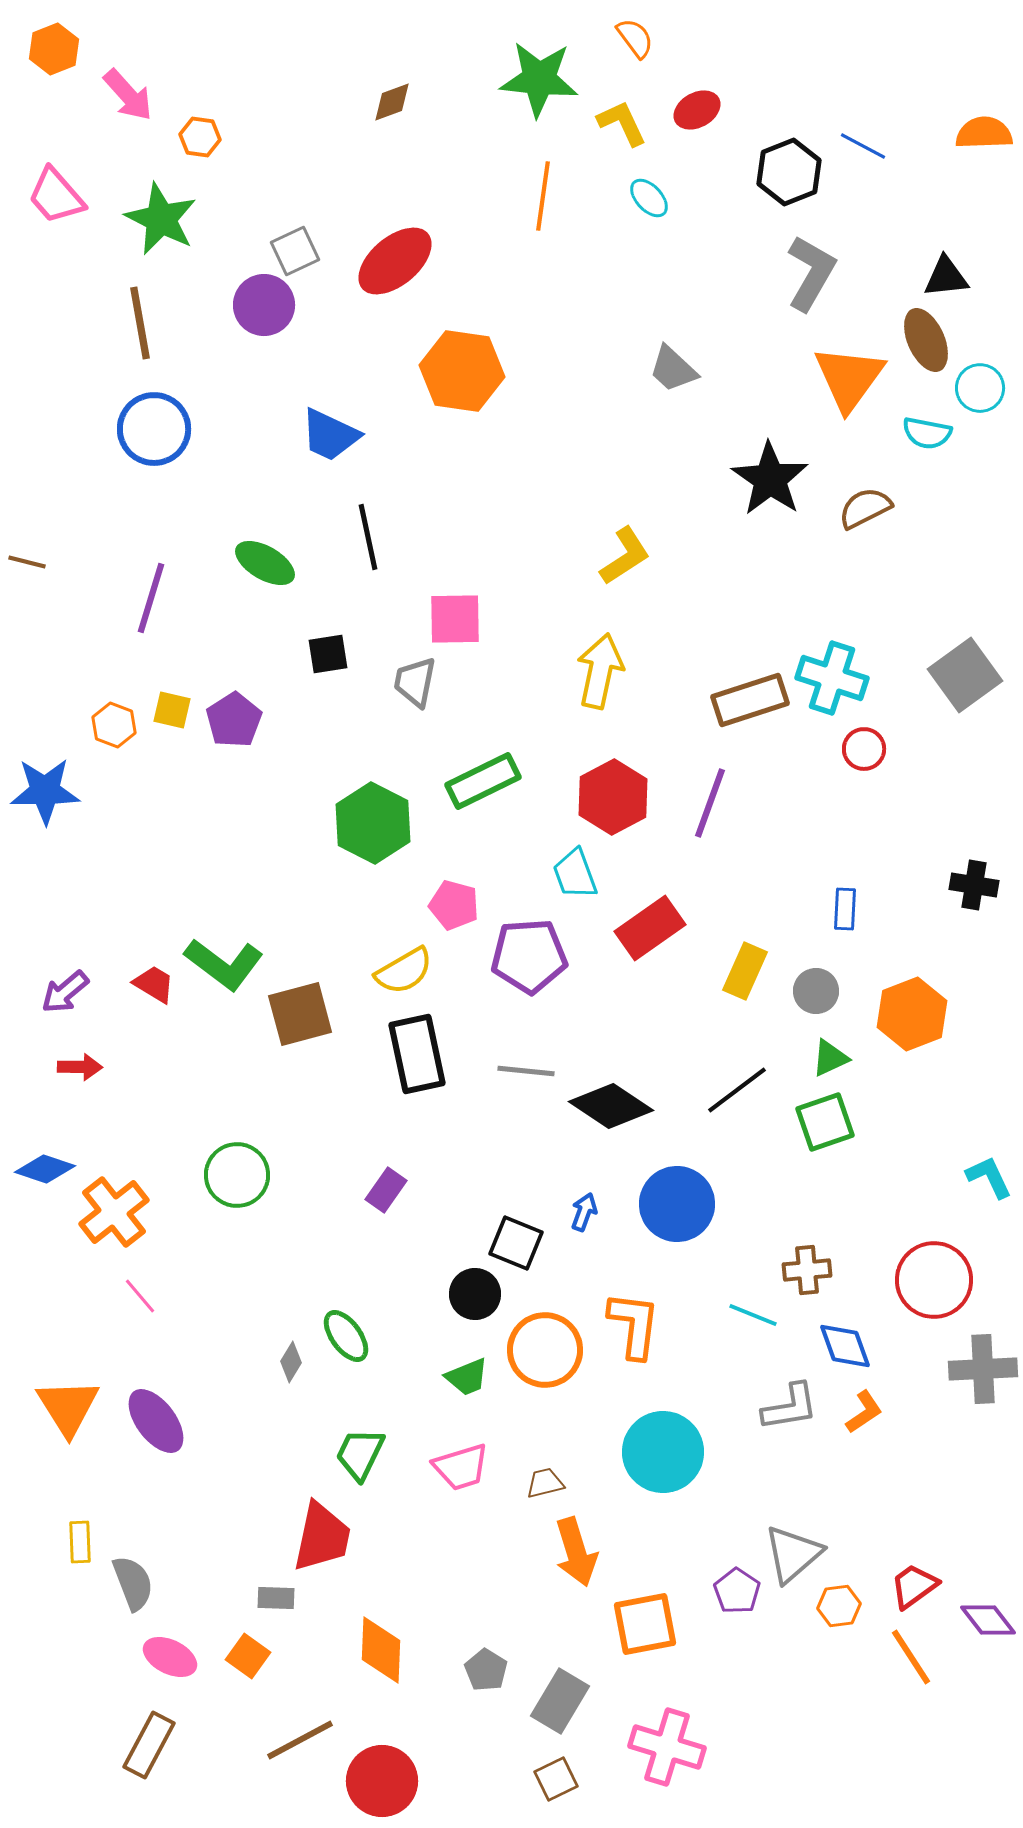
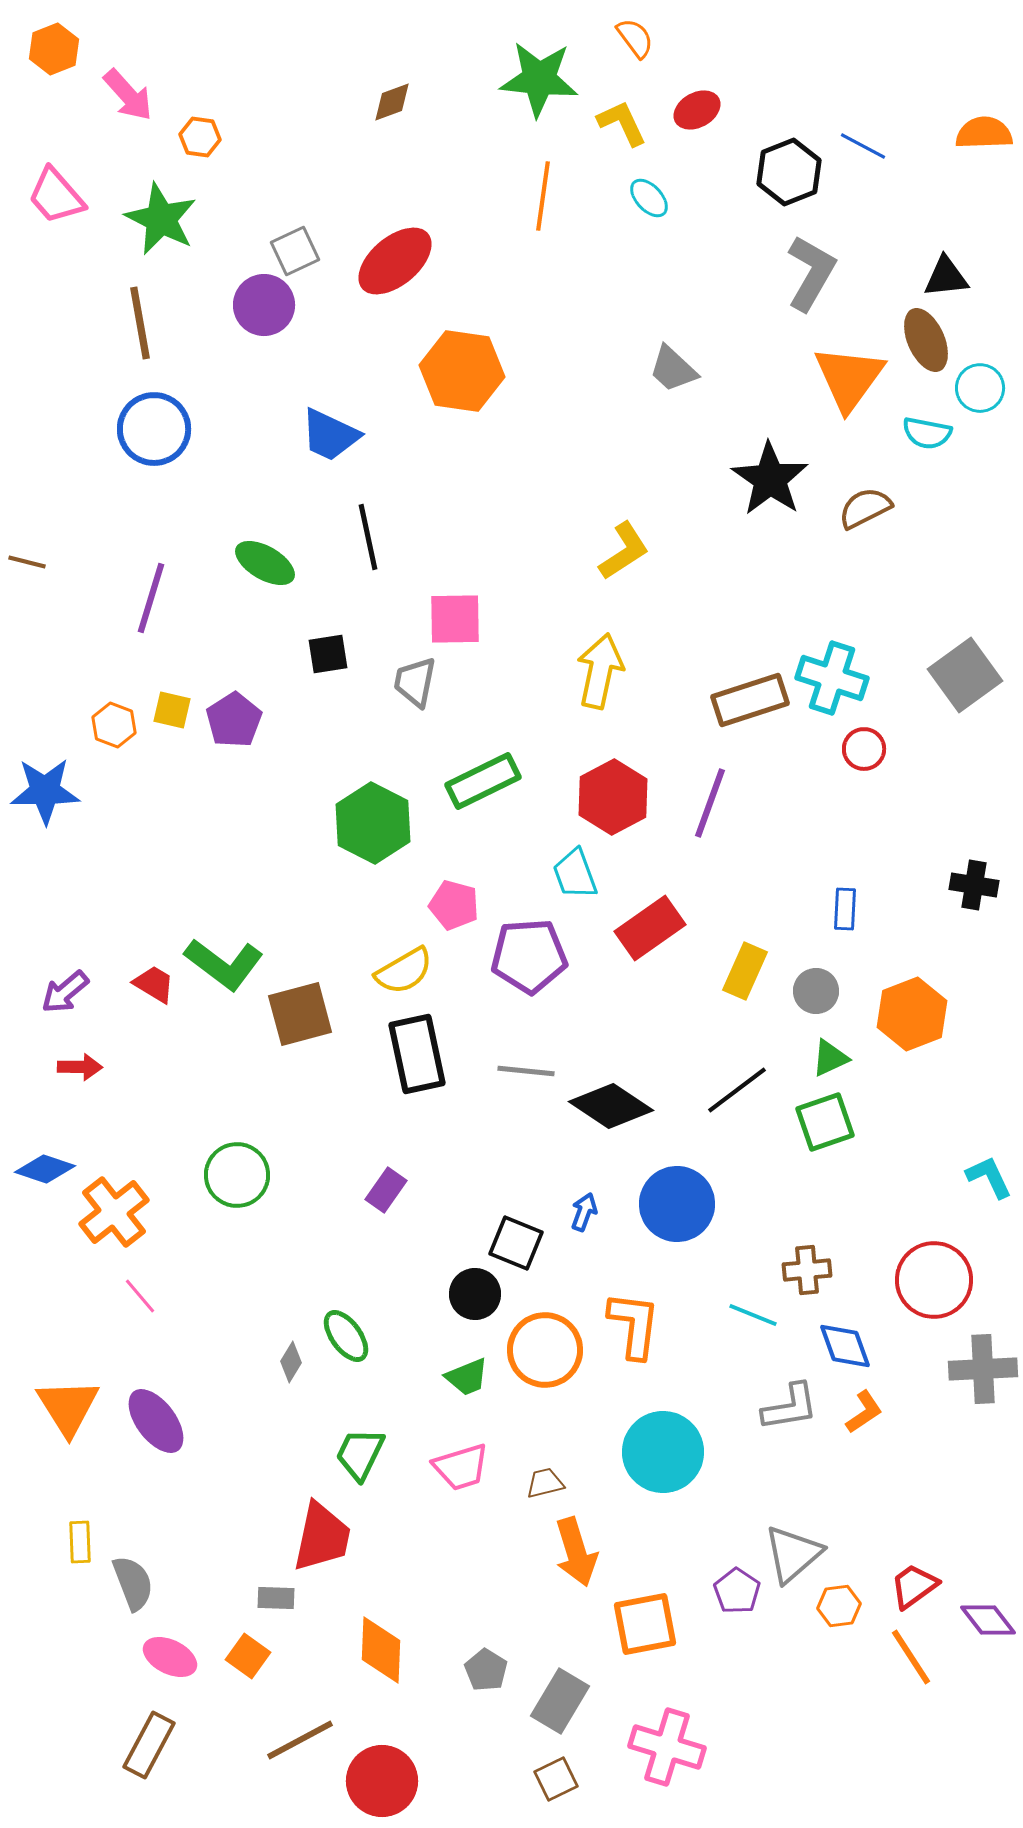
yellow L-shape at (625, 556): moved 1 px left, 5 px up
